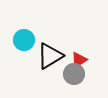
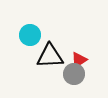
cyan circle: moved 6 px right, 5 px up
black triangle: rotated 28 degrees clockwise
